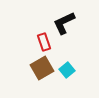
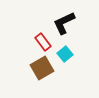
red rectangle: moved 1 px left; rotated 18 degrees counterclockwise
cyan square: moved 2 px left, 16 px up
